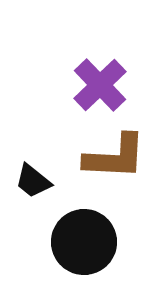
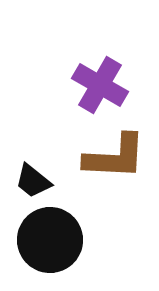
purple cross: rotated 16 degrees counterclockwise
black circle: moved 34 px left, 2 px up
